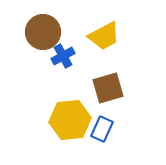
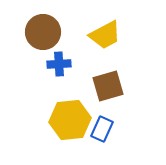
yellow trapezoid: moved 1 px right, 1 px up
blue cross: moved 4 px left, 8 px down; rotated 25 degrees clockwise
brown square: moved 2 px up
